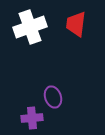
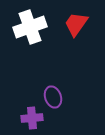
red trapezoid: rotated 28 degrees clockwise
